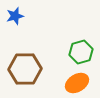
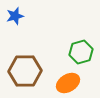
brown hexagon: moved 2 px down
orange ellipse: moved 9 px left
